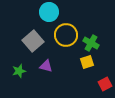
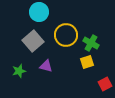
cyan circle: moved 10 px left
